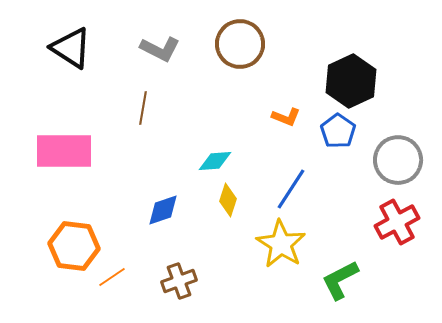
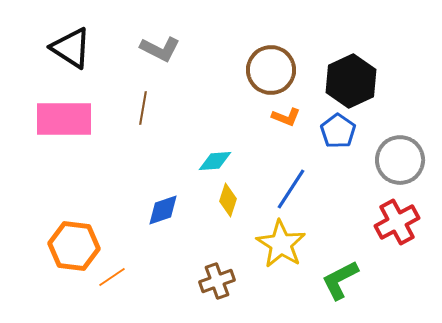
brown circle: moved 31 px right, 26 px down
pink rectangle: moved 32 px up
gray circle: moved 2 px right
brown cross: moved 38 px right
